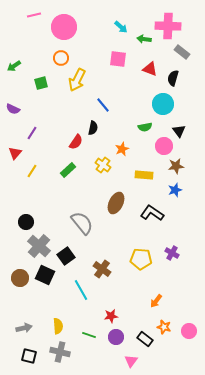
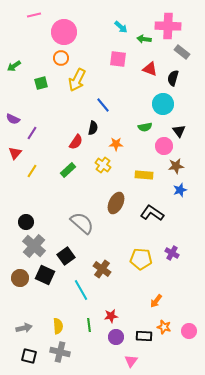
pink circle at (64, 27): moved 5 px down
purple semicircle at (13, 109): moved 10 px down
orange star at (122, 149): moved 6 px left, 5 px up; rotated 24 degrees clockwise
blue star at (175, 190): moved 5 px right
gray semicircle at (82, 223): rotated 10 degrees counterclockwise
gray cross at (39, 246): moved 5 px left
green line at (89, 335): moved 10 px up; rotated 64 degrees clockwise
black rectangle at (145, 339): moved 1 px left, 3 px up; rotated 35 degrees counterclockwise
